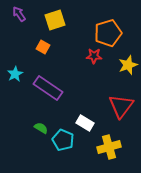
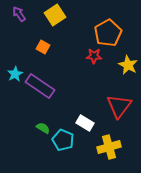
yellow square: moved 5 px up; rotated 15 degrees counterclockwise
orange pentagon: rotated 12 degrees counterclockwise
yellow star: rotated 24 degrees counterclockwise
purple rectangle: moved 8 px left, 2 px up
red triangle: moved 2 px left
green semicircle: moved 2 px right
